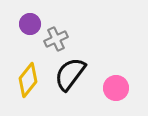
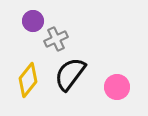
purple circle: moved 3 px right, 3 px up
pink circle: moved 1 px right, 1 px up
